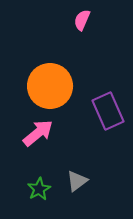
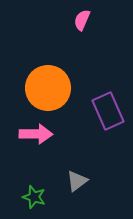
orange circle: moved 2 px left, 2 px down
pink arrow: moved 2 px left, 1 px down; rotated 40 degrees clockwise
green star: moved 5 px left, 8 px down; rotated 25 degrees counterclockwise
